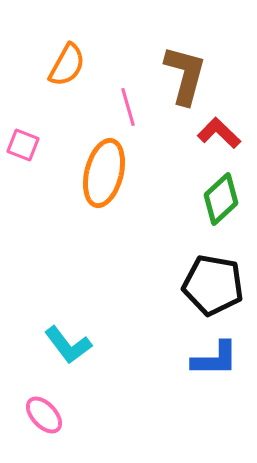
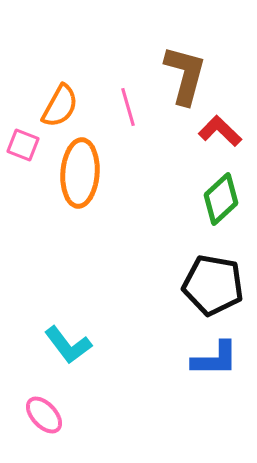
orange semicircle: moved 7 px left, 41 px down
red L-shape: moved 1 px right, 2 px up
orange ellipse: moved 24 px left; rotated 10 degrees counterclockwise
